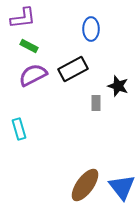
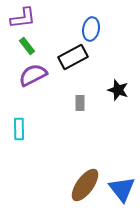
blue ellipse: rotated 10 degrees clockwise
green rectangle: moved 2 px left; rotated 24 degrees clockwise
black rectangle: moved 12 px up
black star: moved 4 px down
gray rectangle: moved 16 px left
cyan rectangle: rotated 15 degrees clockwise
blue triangle: moved 2 px down
